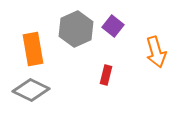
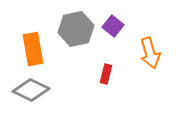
gray hexagon: rotated 12 degrees clockwise
orange arrow: moved 6 px left, 1 px down
red rectangle: moved 1 px up
